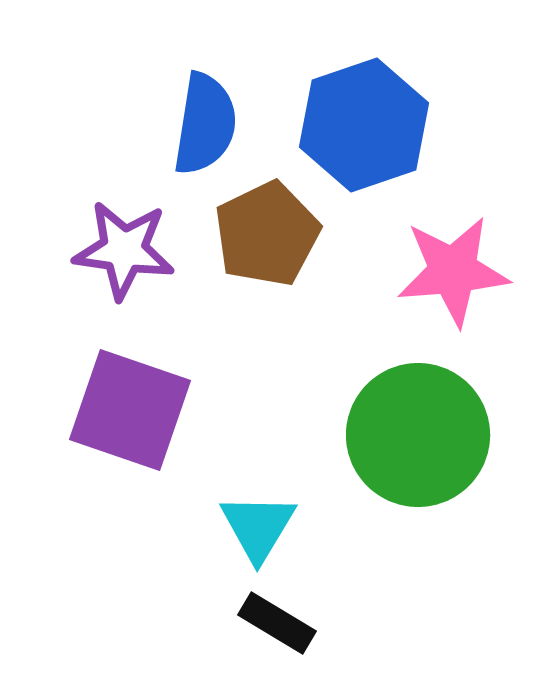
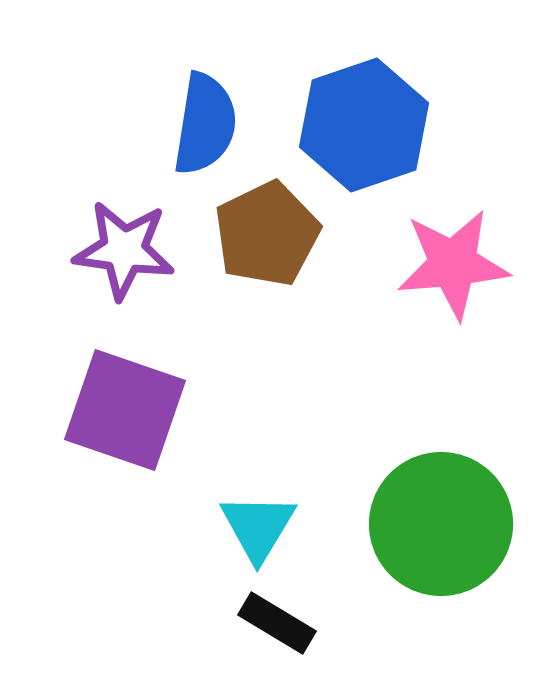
pink star: moved 7 px up
purple square: moved 5 px left
green circle: moved 23 px right, 89 px down
